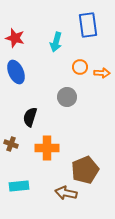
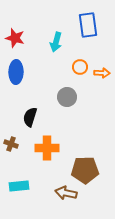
blue ellipse: rotated 25 degrees clockwise
brown pentagon: rotated 20 degrees clockwise
